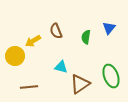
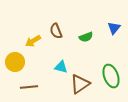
blue triangle: moved 5 px right
green semicircle: rotated 120 degrees counterclockwise
yellow circle: moved 6 px down
